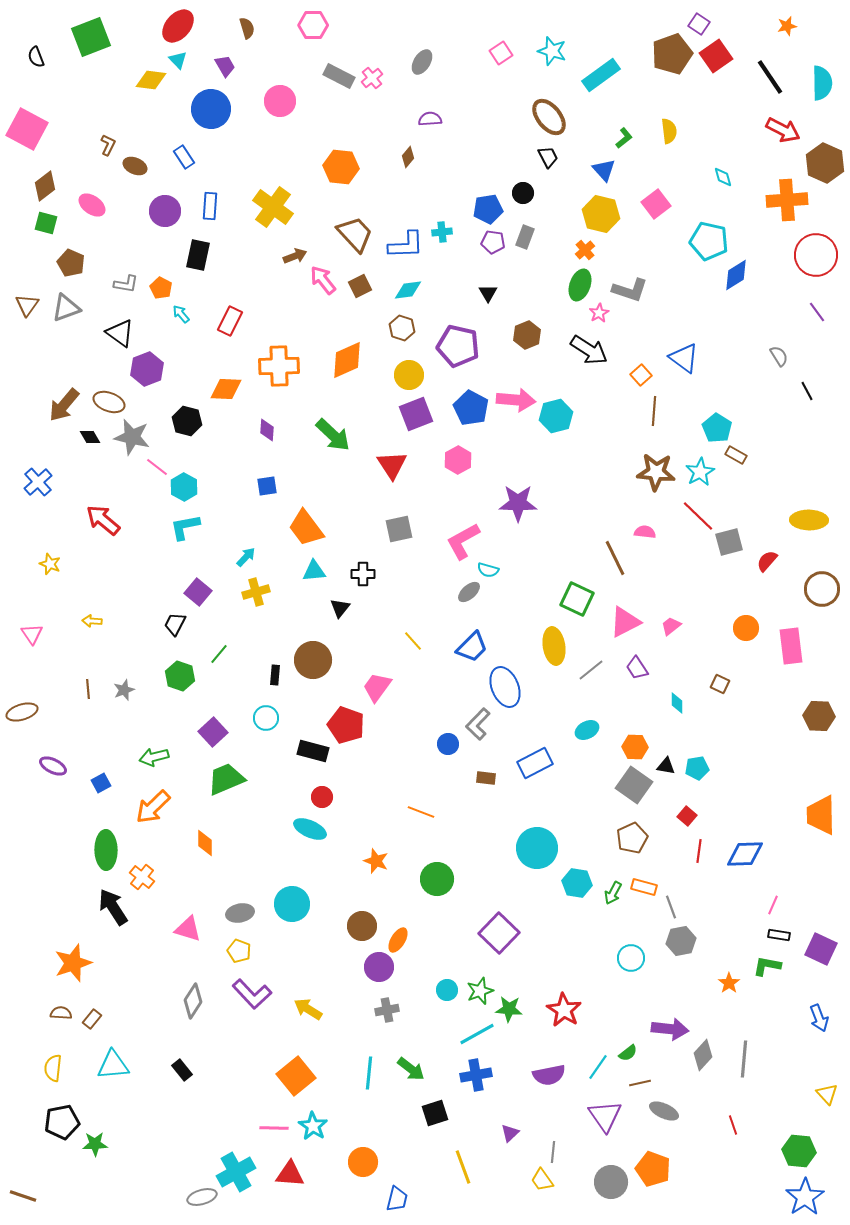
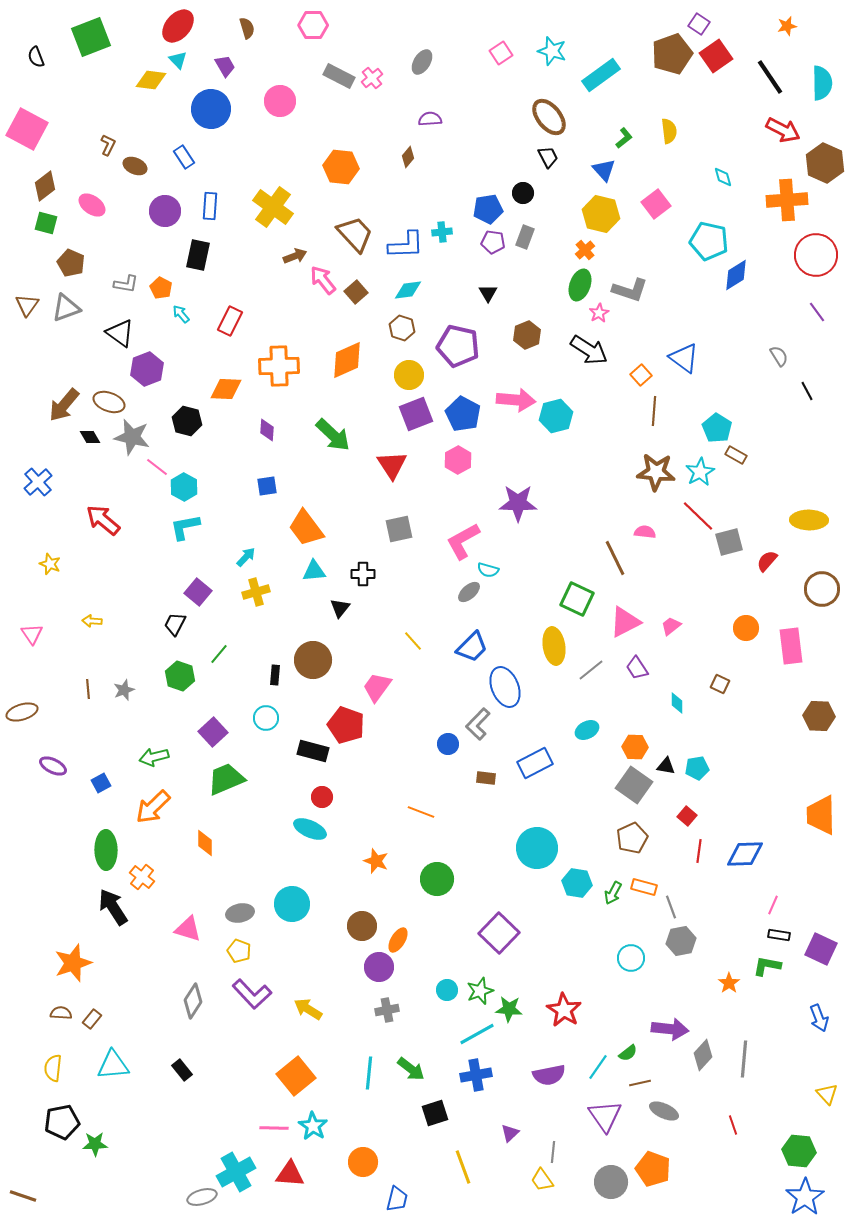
brown square at (360, 286): moved 4 px left, 6 px down; rotated 15 degrees counterclockwise
blue pentagon at (471, 408): moved 8 px left, 6 px down
